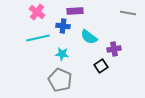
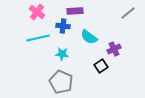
gray line: rotated 49 degrees counterclockwise
purple cross: rotated 16 degrees counterclockwise
gray pentagon: moved 1 px right, 2 px down
